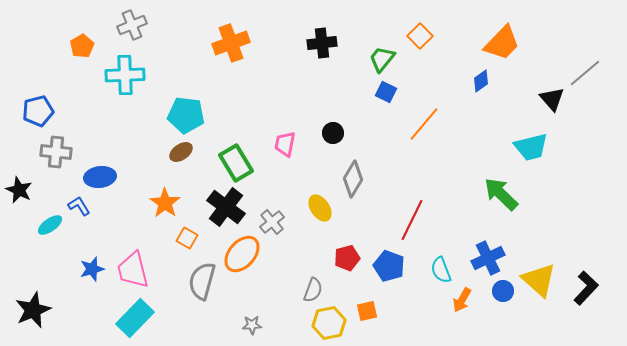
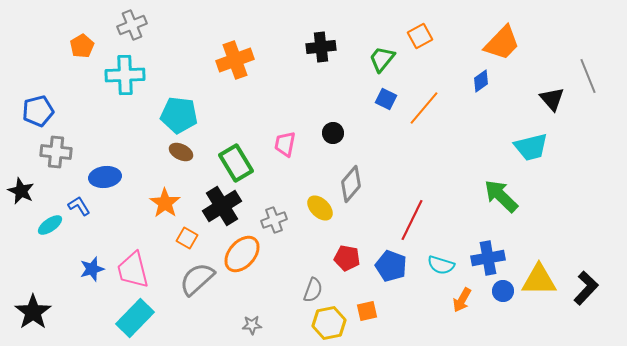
orange square at (420, 36): rotated 15 degrees clockwise
orange cross at (231, 43): moved 4 px right, 17 px down
black cross at (322, 43): moved 1 px left, 4 px down
gray line at (585, 73): moved 3 px right, 3 px down; rotated 72 degrees counterclockwise
blue square at (386, 92): moved 7 px down
cyan pentagon at (186, 115): moved 7 px left
orange line at (424, 124): moved 16 px up
brown ellipse at (181, 152): rotated 60 degrees clockwise
blue ellipse at (100, 177): moved 5 px right
gray diamond at (353, 179): moved 2 px left, 5 px down; rotated 9 degrees clockwise
black star at (19, 190): moved 2 px right, 1 px down
green arrow at (501, 194): moved 2 px down
black cross at (226, 207): moved 4 px left, 1 px up; rotated 21 degrees clockwise
yellow ellipse at (320, 208): rotated 12 degrees counterclockwise
gray cross at (272, 222): moved 2 px right, 2 px up; rotated 20 degrees clockwise
red pentagon at (347, 258): rotated 25 degrees clockwise
blue cross at (488, 258): rotated 16 degrees clockwise
blue pentagon at (389, 266): moved 2 px right
cyan semicircle at (441, 270): moved 5 px up; rotated 52 degrees counterclockwise
yellow triangle at (539, 280): rotated 42 degrees counterclockwise
gray semicircle at (202, 281): moved 5 px left, 2 px up; rotated 33 degrees clockwise
black star at (33, 310): moved 2 px down; rotated 12 degrees counterclockwise
